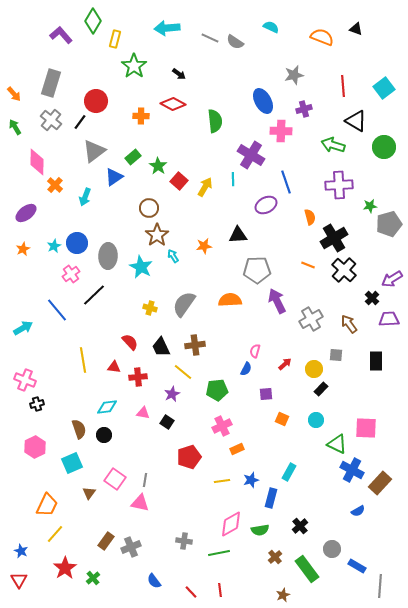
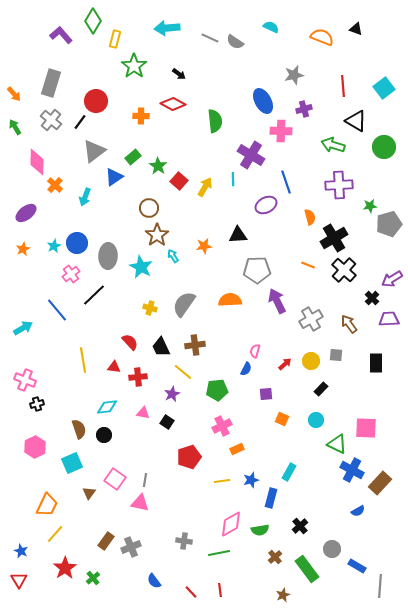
black rectangle at (376, 361): moved 2 px down
yellow circle at (314, 369): moved 3 px left, 8 px up
